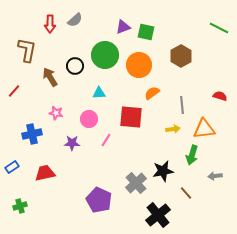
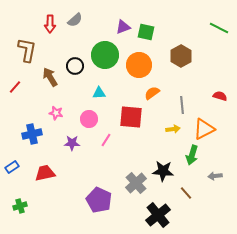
red line: moved 1 px right, 4 px up
orange triangle: rotated 20 degrees counterclockwise
black star: rotated 15 degrees clockwise
